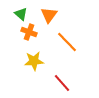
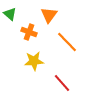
green triangle: moved 11 px left
